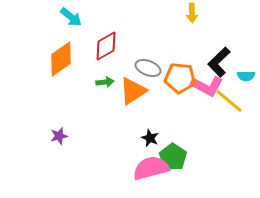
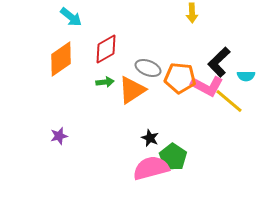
red diamond: moved 3 px down
orange triangle: moved 1 px left, 1 px up
